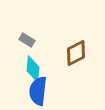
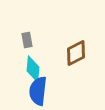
gray rectangle: rotated 49 degrees clockwise
